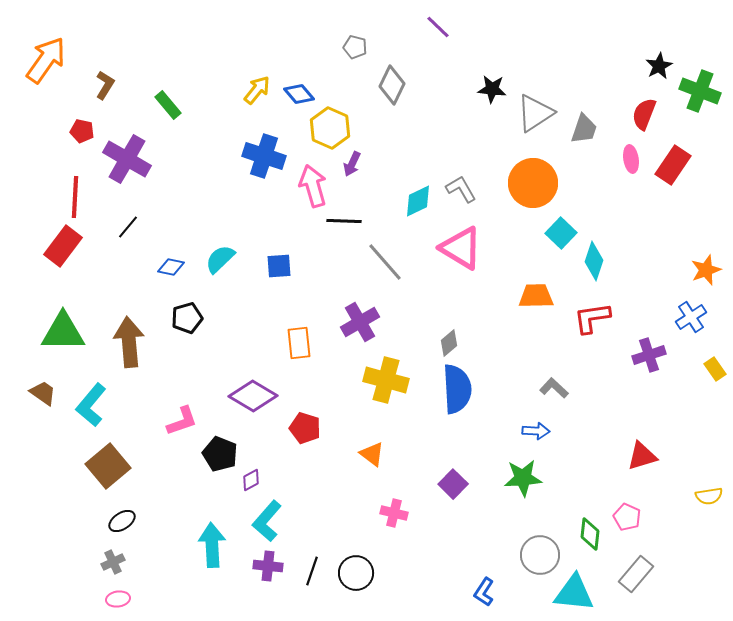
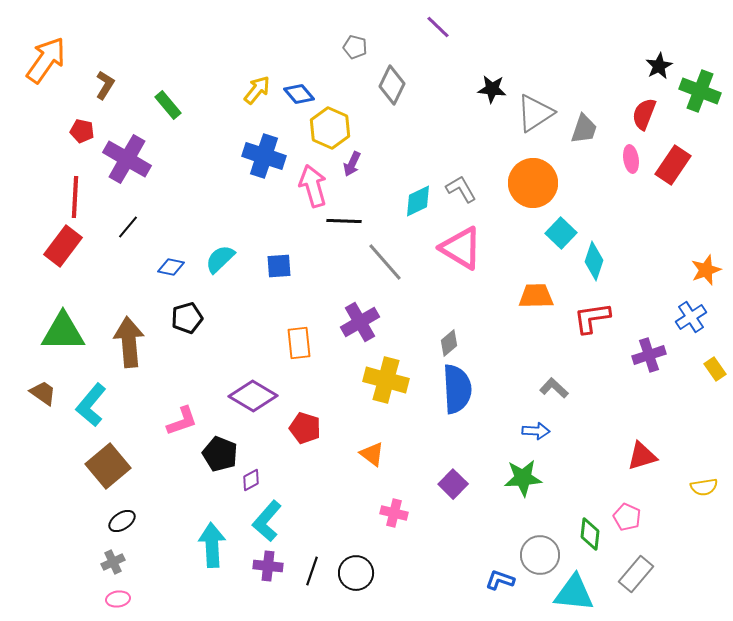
yellow semicircle at (709, 496): moved 5 px left, 9 px up
blue L-shape at (484, 592): moved 16 px right, 12 px up; rotated 76 degrees clockwise
